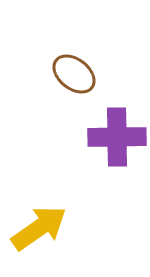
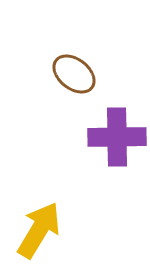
yellow arrow: moved 2 px down; rotated 24 degrees counterclockwise
